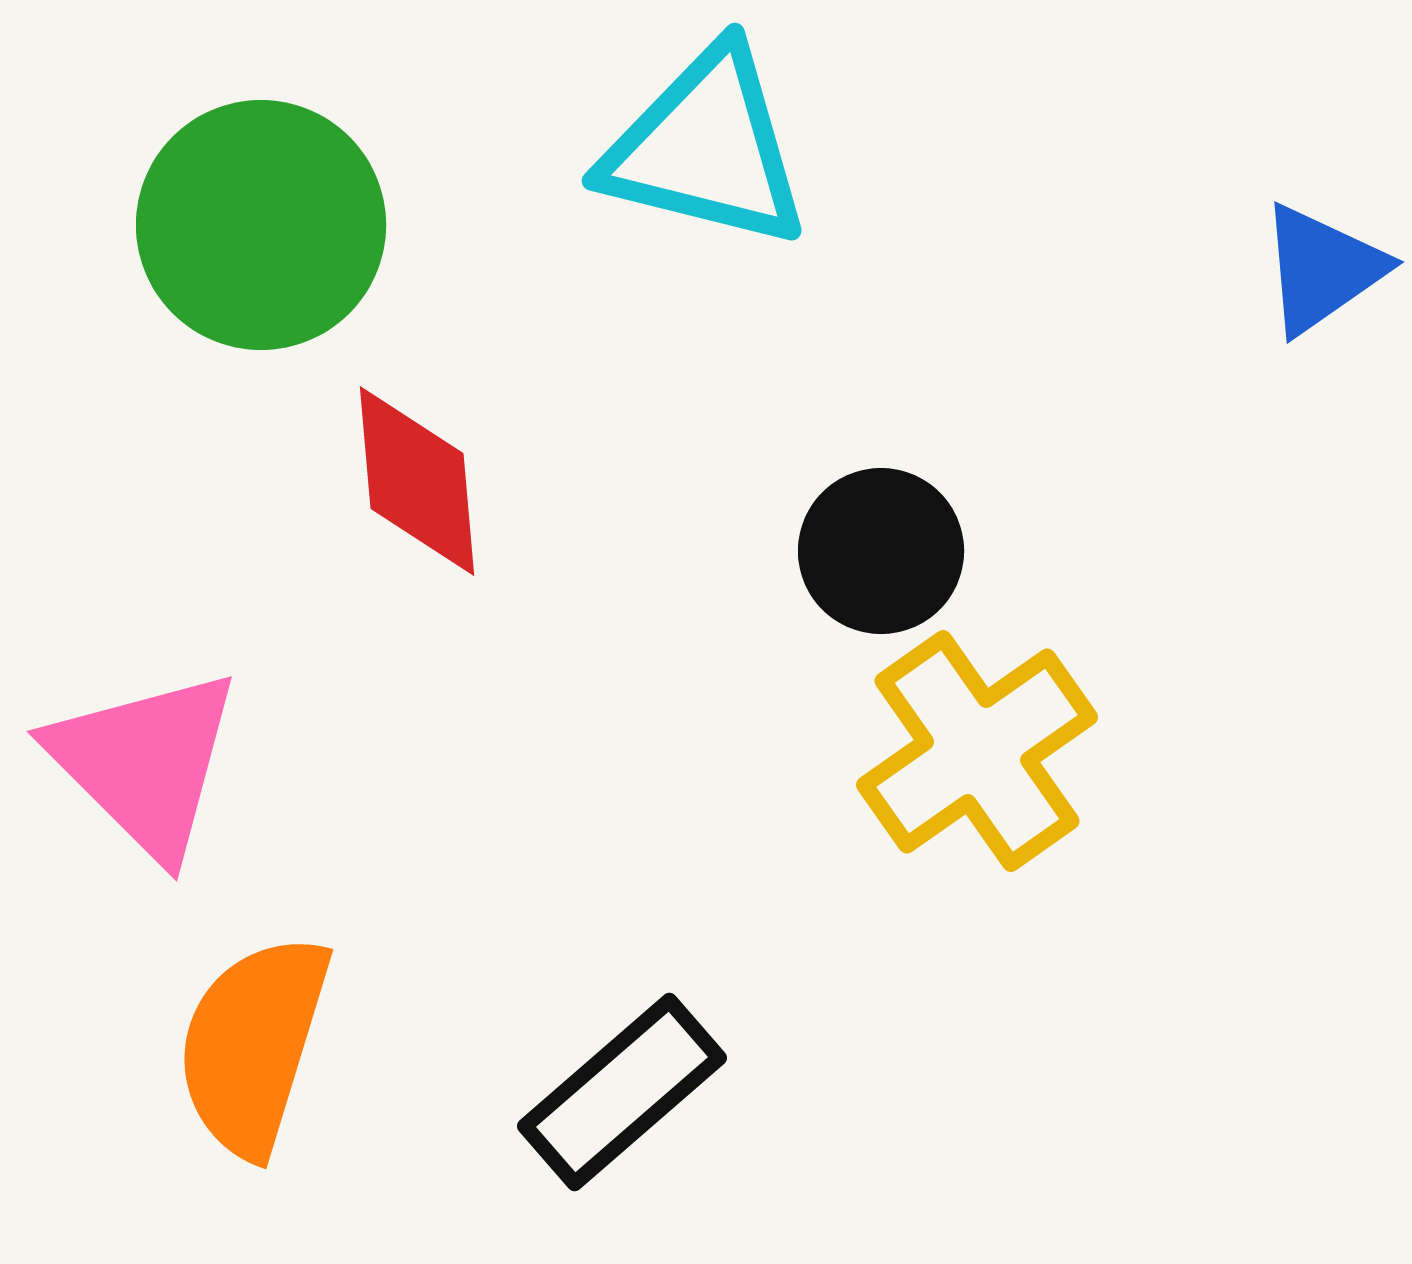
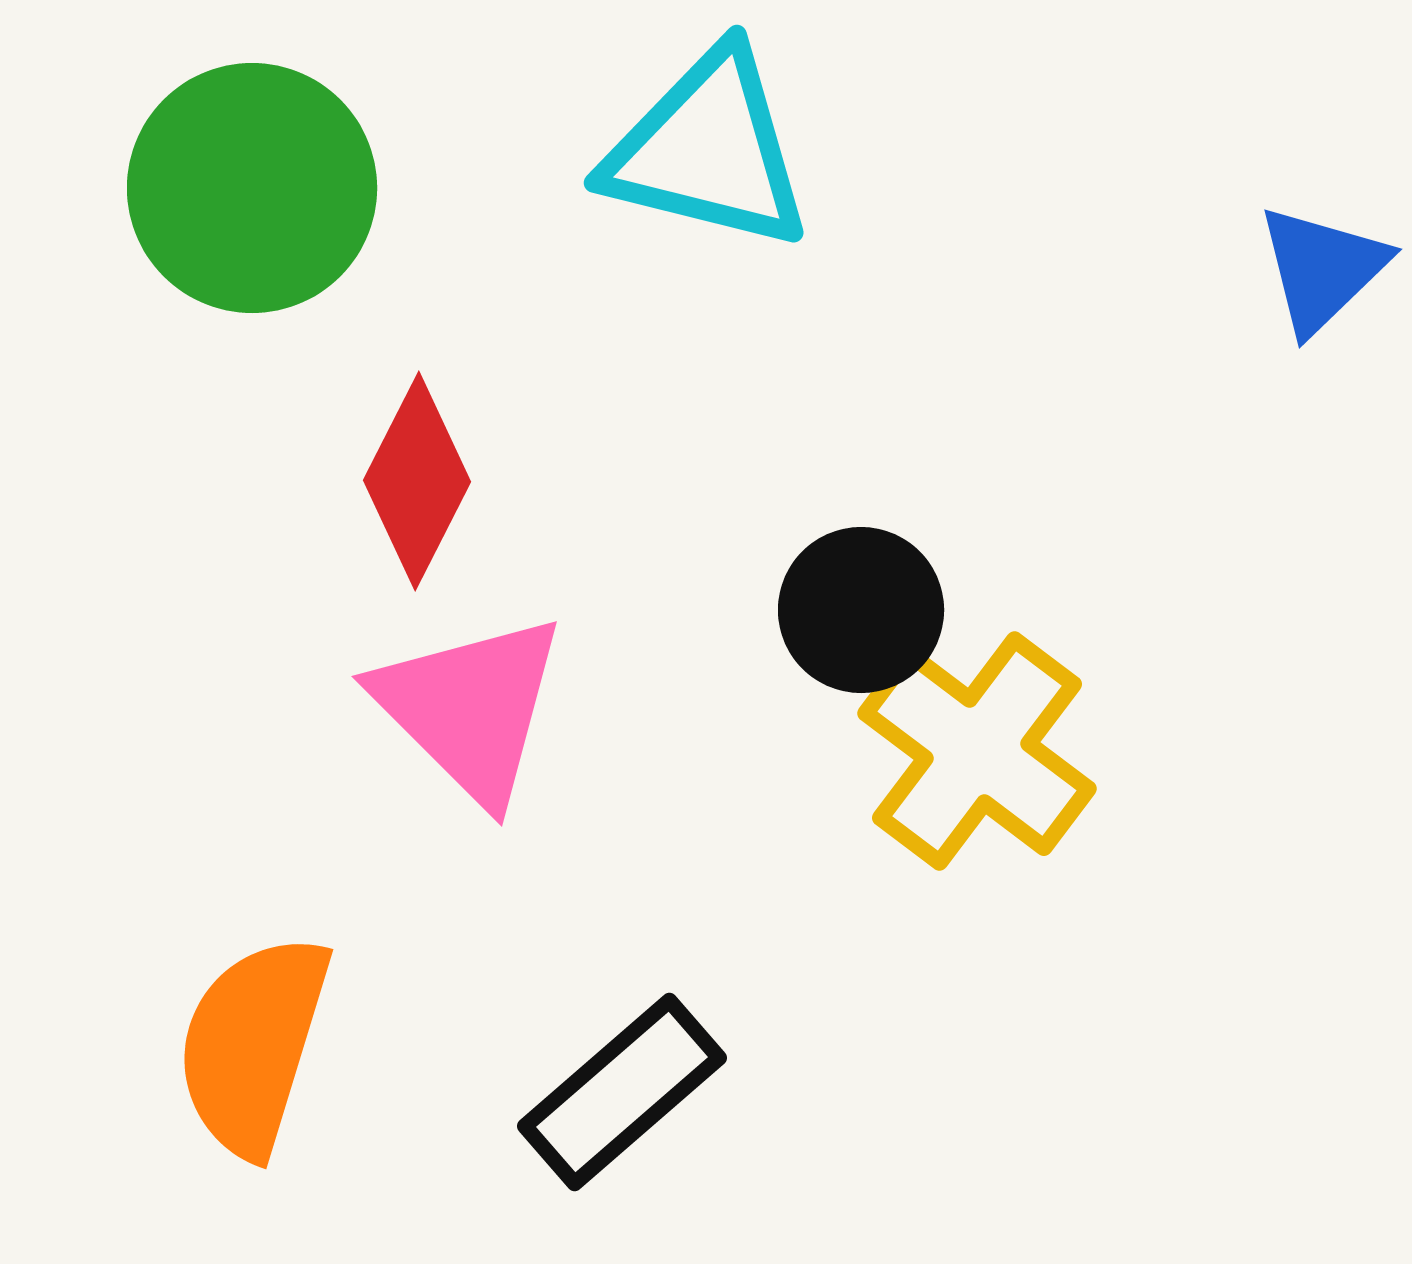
cyan triangle: moved 2 px right, 2 px down
green circle: moved 9 px left, 37 px up
blue triangle: rotated 9 degrees counterclockwise
red diamond: rotated 32 degrees clockwise
black circle: moved 20 px left, 59 px down
yellow cross: rotated 18 degrees counterclockwise
pink triangle: moved 325 px right, 55 px up
